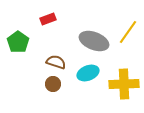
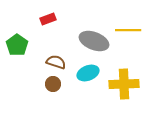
yellow line: moved 2 px up; rotated 55 degrees clockwise
green pentagon: moved 1 px left, 3 px down
